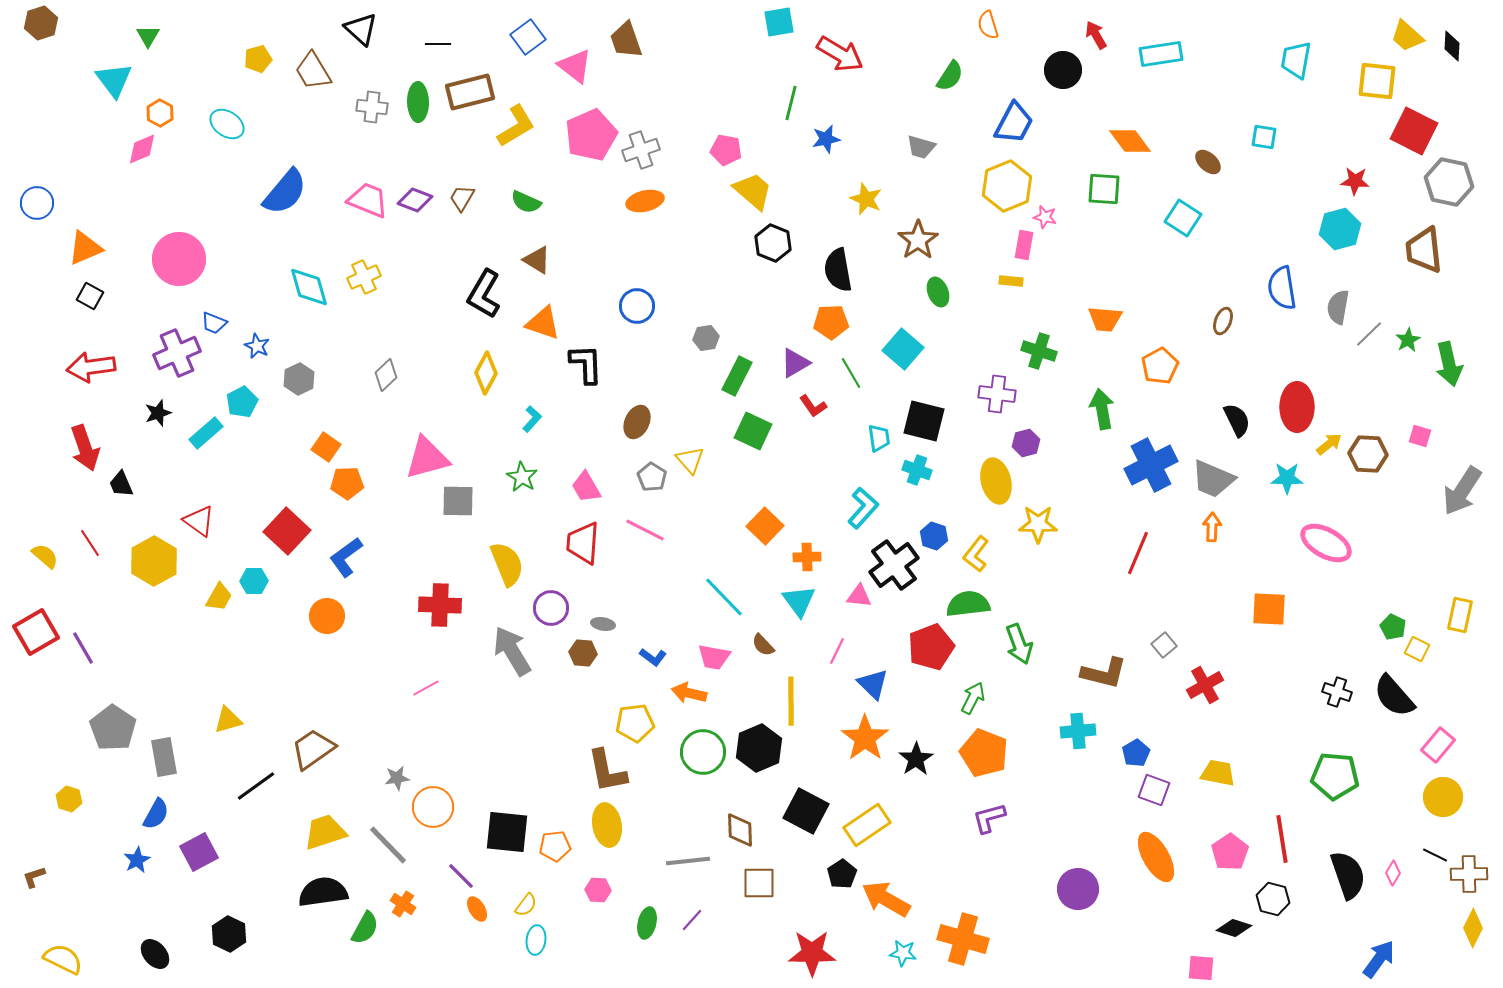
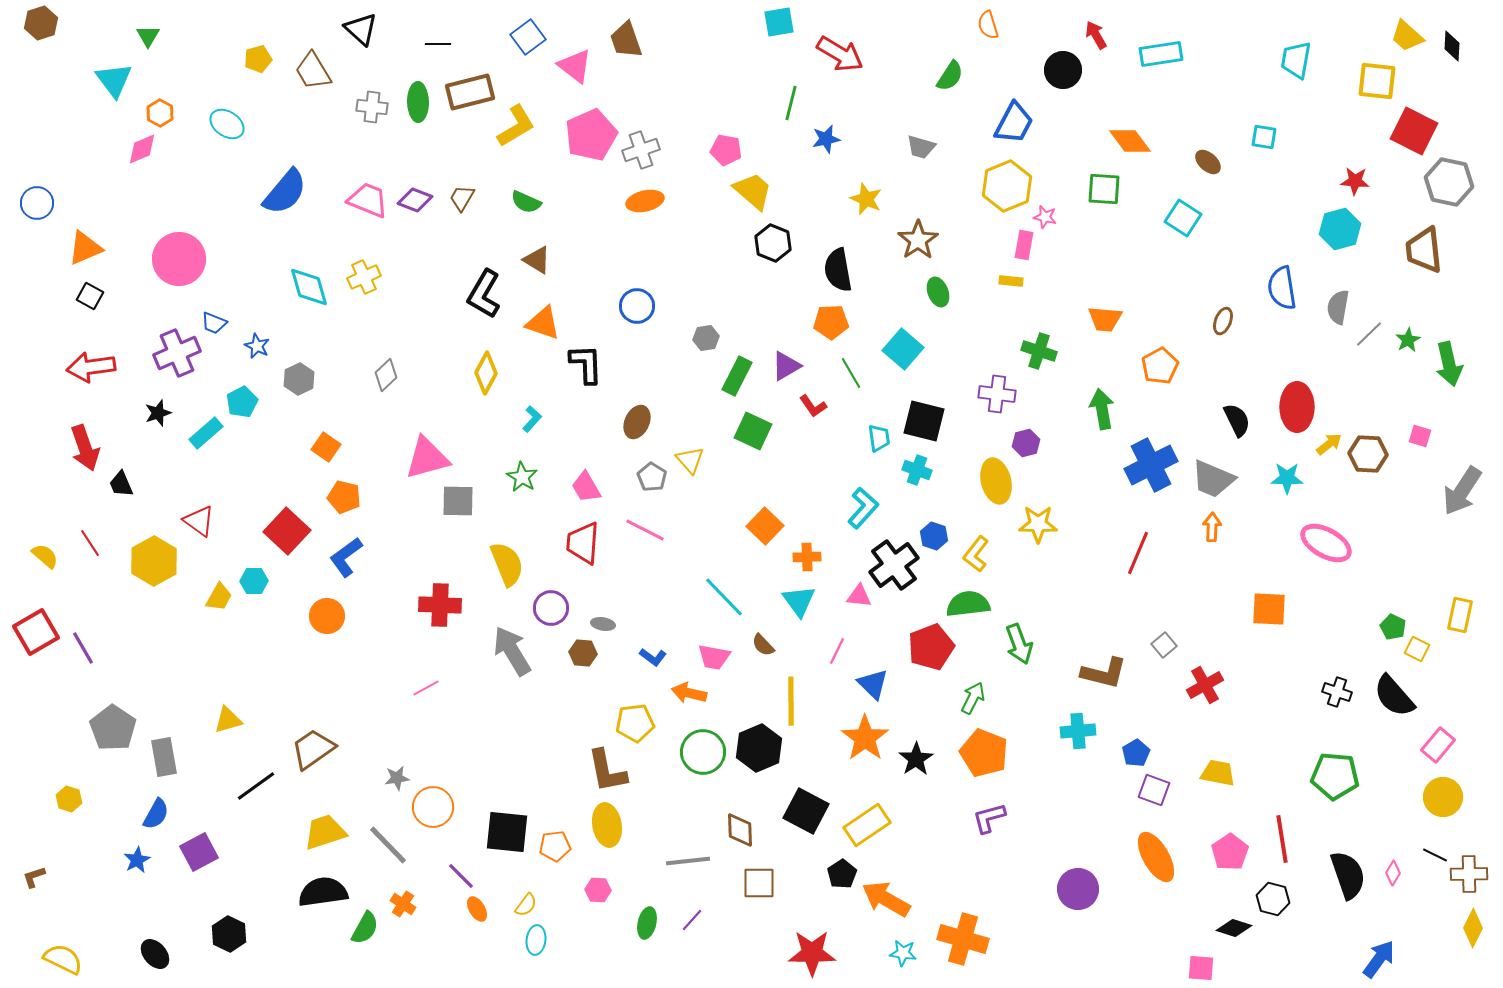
purple triangle at (795, 363): moved 9 px left, 3 px down
orange pentagon at (347, 483): moved 3 px left, 14 px down; rotated 16 degrees clockwise
